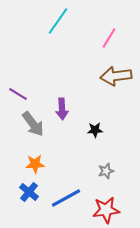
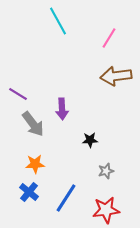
cyan line: rotated 64 degrees counterclockwise
black star: moved 5 px left, 10 px down
blue line: rotated 28 degrees counterclockwise
